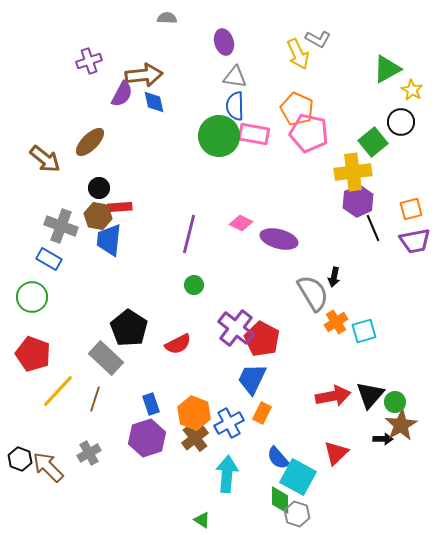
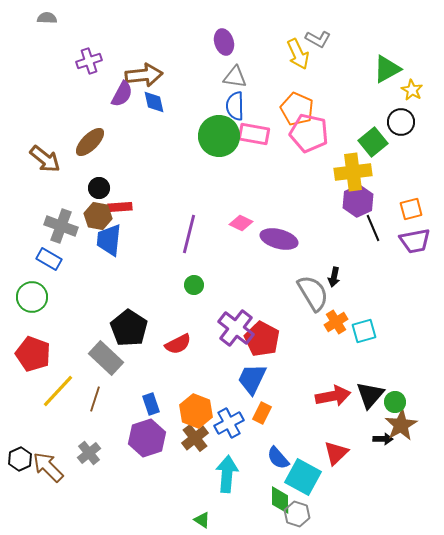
gray semicircle at (167, 18): moved 120 px left
orange hexagon at (194, 413): moved 2 px right, 2 px up
gray cross at (89, 453): rotated 10 degrees counterclockwise
black hexagon at (20, 459): rotated 15 degrees clockwise
cyan square at (298, 477): moved 5 px right
